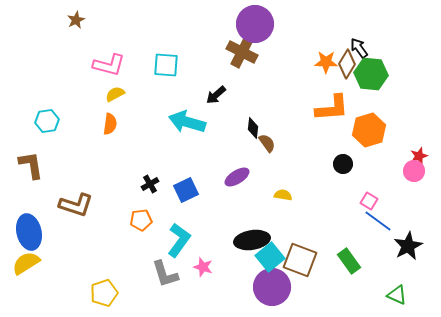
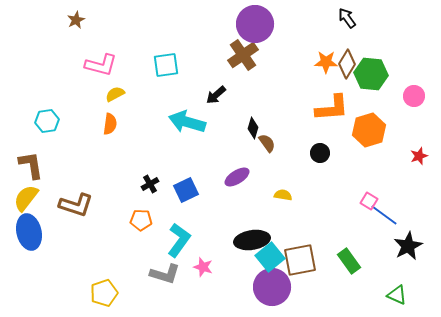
black arrow at (359, 48): moved 12 px left, 30 px up
brown cross at (242, 52): moved 1 px right, 3 px down; rotated 28 degrees clockwise
pink L-shape at (109, 65): moved 8 px left
cyan square at (166, 65): rotated 12 degrees counterclockwise
black diamond at (253, 128): rotated 10 degrees clockwise
black circle at (343, 164): moved 23 px left, 11 px up
pink circle at (414, 171): moved 75 px up
orange pentagon at (141, 220): rotated 10 degrees clockwise
blue line at (378, 221): moved 6 px right, 6 px up
brown square at (300, 260): rotated 32 degrees counterclockwise
yellow semicircle at (26, 263): moved 65 px up; rotated 20 degrees counterclockwise
gray L-shape at (165, 274): rotated 56 degrees counterclockwise
